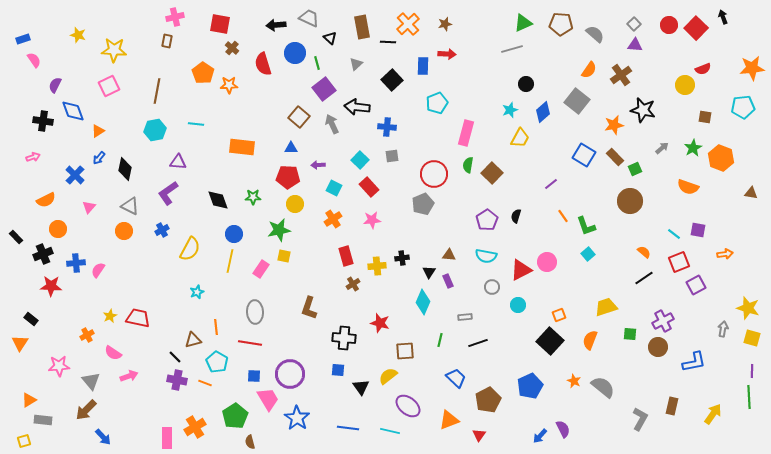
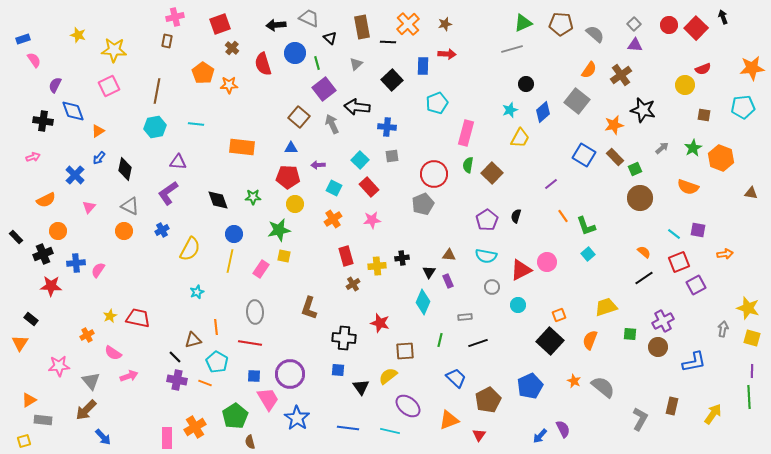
red square at (220, 24): rotated 30 degrees counterclockwise
brown square at (705, 117): moved 1 px left, 2 px up
cyan hexagon at (155, 130): moved 3 px up
brown circle at (630, 201): moved 10 px right, 3 px up
orange circle at (58, 229): moved 2 px down
